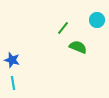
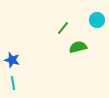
green semicircle: rotated 36 degrees counterclockwise
